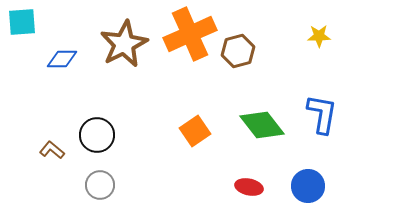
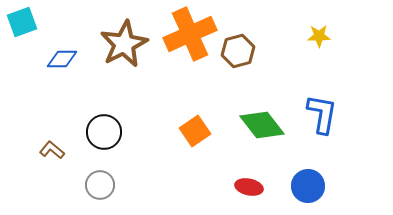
cyan square: rotated 16 degrees counterclockwise
black circle: moved 7 px right, 3 px up
